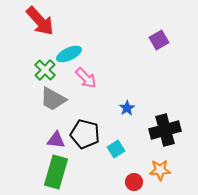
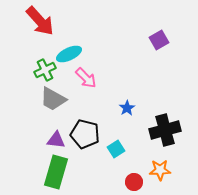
green cross: rotated 20 degrees clockwise
